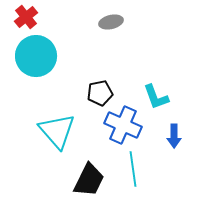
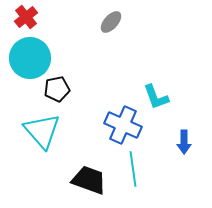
gray ellipse: rotated 35 degrees counterclockwise
cyan circle: moved 6 px left, 2 px down
black pentagon: moved 43 px left, 4 px up
cyan triangle: moved 15 px left
blue arrow: moved 10 px right, 6 px down
black trapezoid: rotated 96 degrees counterclockwise
